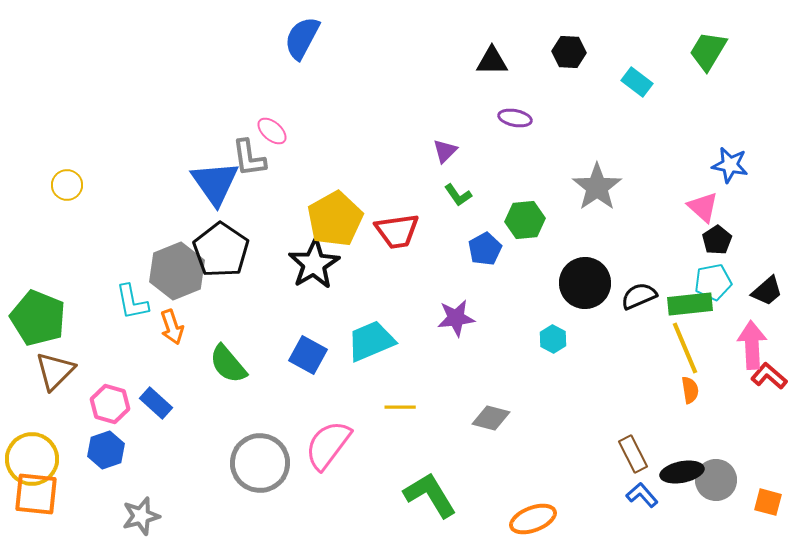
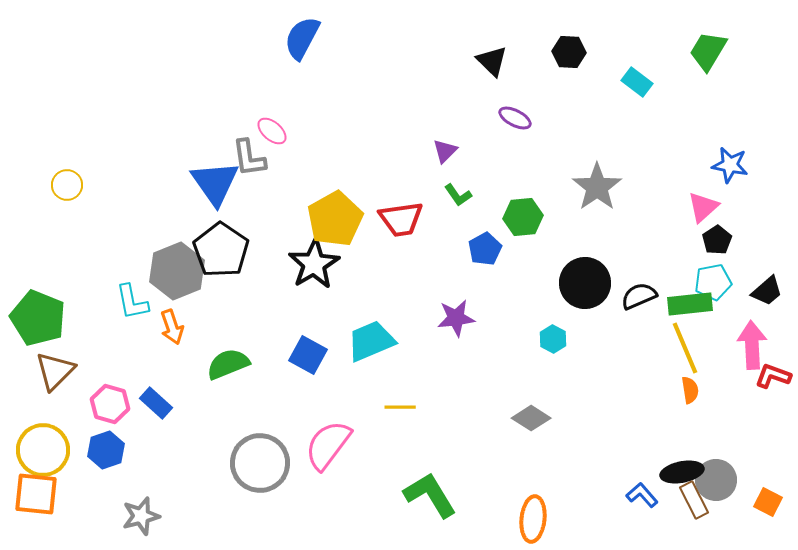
black triangle at (492, 61): rotated 44 degrees clockwise
purple ellipse at (515, 118): rotated 16 degrees clockwise
pink triangle at (703, 207): rotated 36 degrees clockwise
green hexagon at (525, 220): moved 2 px left, 3 px up
red trapezoid at (397, 231): moved 4 px right, 12 px up
green semicircle at (228, 364): rotated 108 degrees clockwise
red L-shape at (769, 376): moved 4 px right; rotated 21 degrees counterclockwise
gray diamond at (491, 418): moved 40 px right; rotated 18 degrees clockwise
brown rectangle at (633, 454): moved 61 px right, 46 px down
yellow circle at (32, 459): moved 11 px right, 9 px up
orange square at (768, 502): rotated 12 degrees clockwise
orange ellipse at (533, 519): rotated 63 degrees counterclockwise
